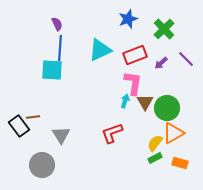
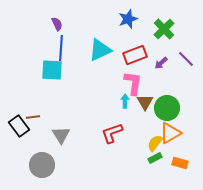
blue line: moved 1 px right
cyan arrow: rotated 16 degrees counterclockwise
orange triangle: moved 3 px left
